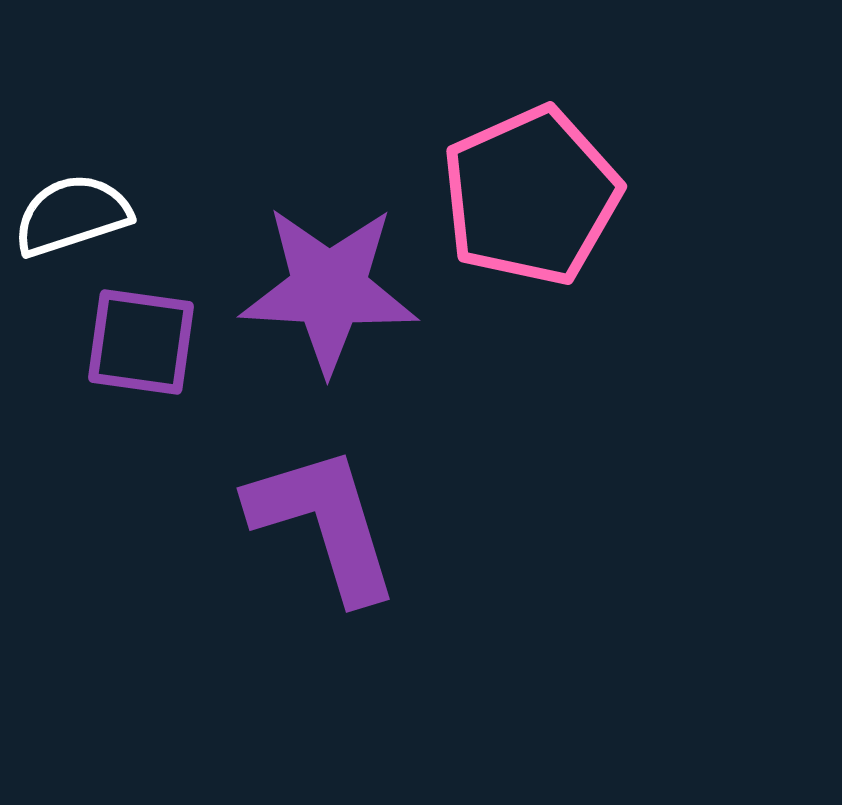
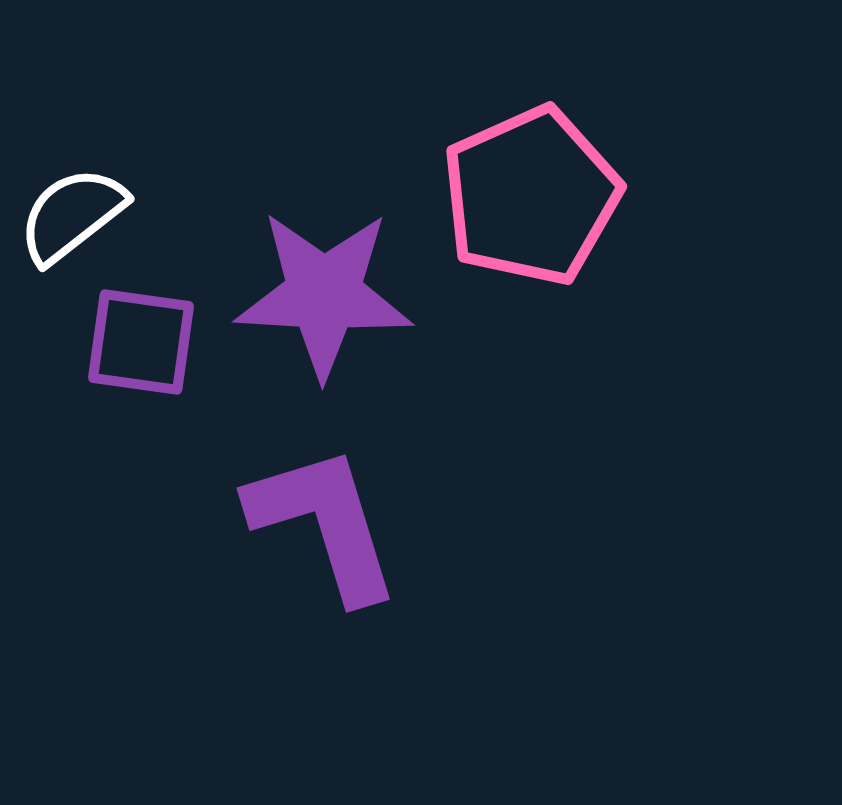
white semicircle: rotated 20 degrees counterclockwise
purple star: moved 5 px left, 5 px down
